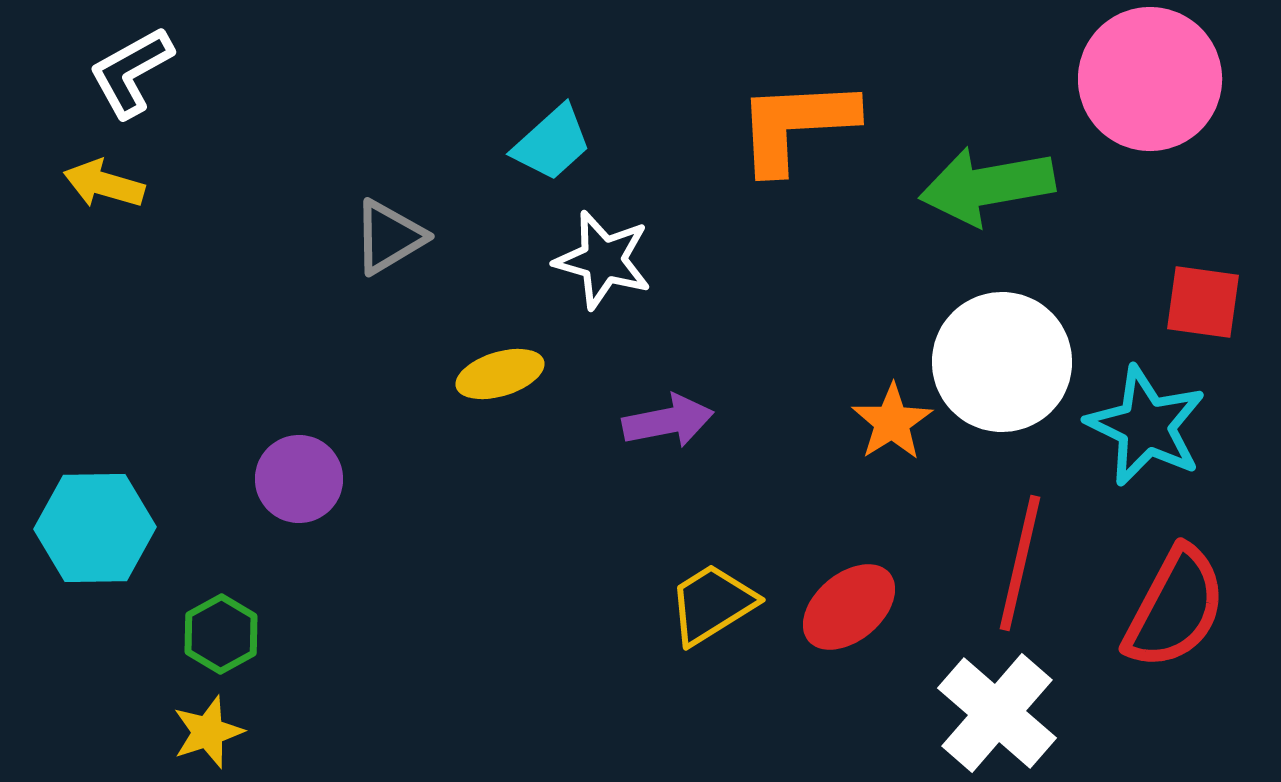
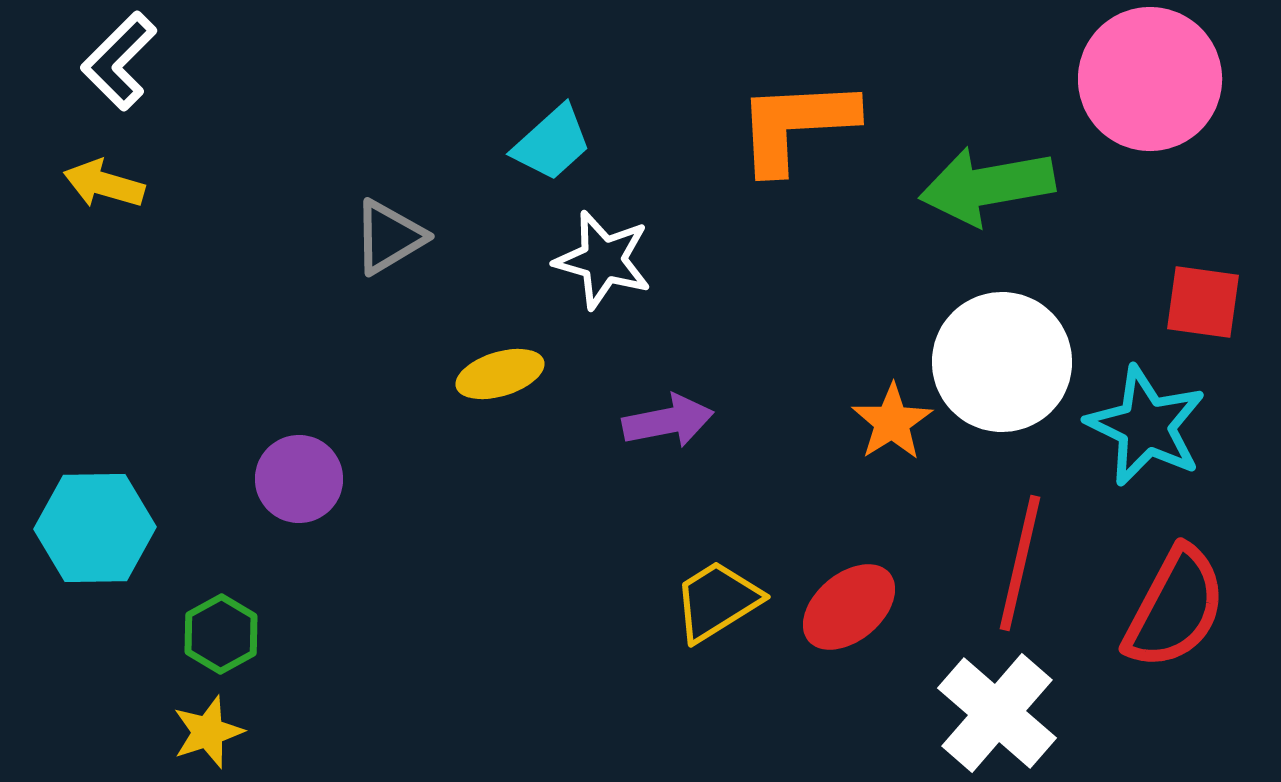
white L-shape: moved 12 px left, 11 px up; rotated 16 degrees counterclockwise
yellow trapezoid: moved 5 px right, 3 px up
